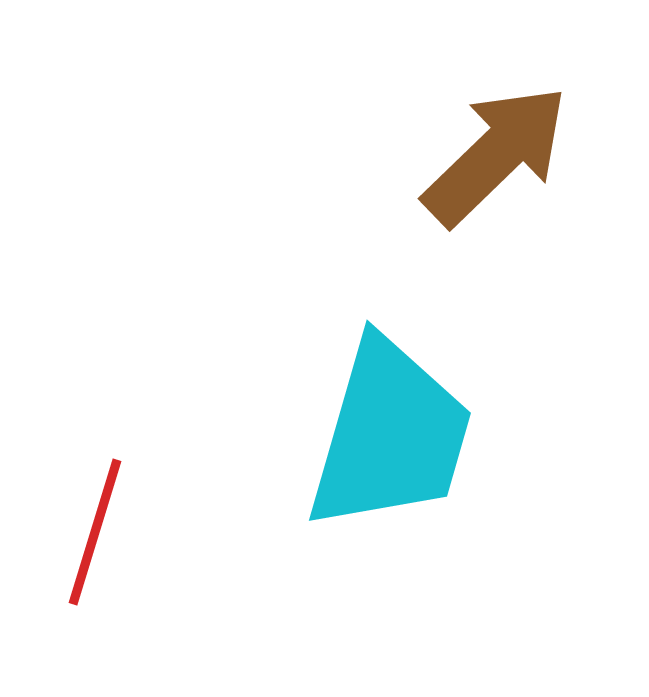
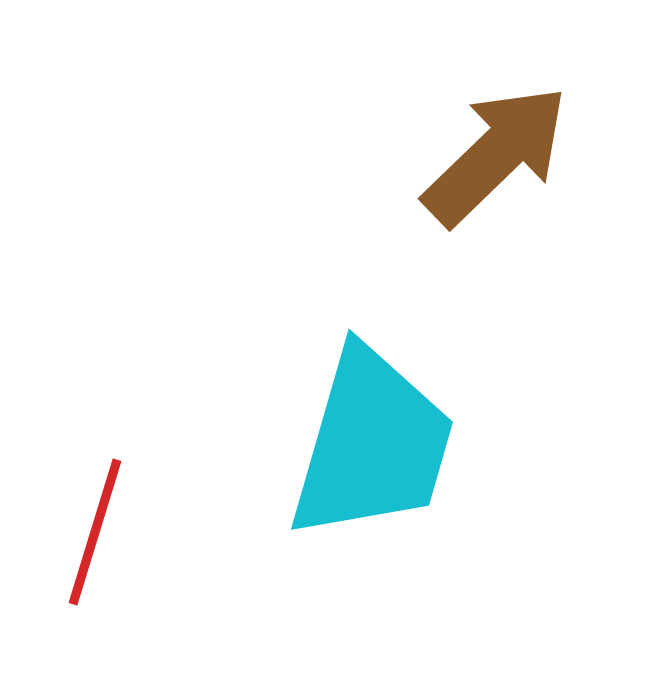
cyan trapezoid: moved 18 px left, 9 px down
